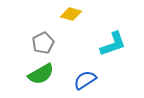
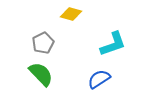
green semicircle: rotated 104 degrees counterclockwise
blue semicircle: moved 14 px right, 1 px up
